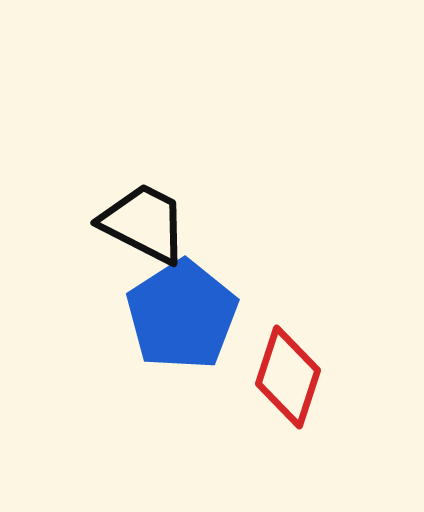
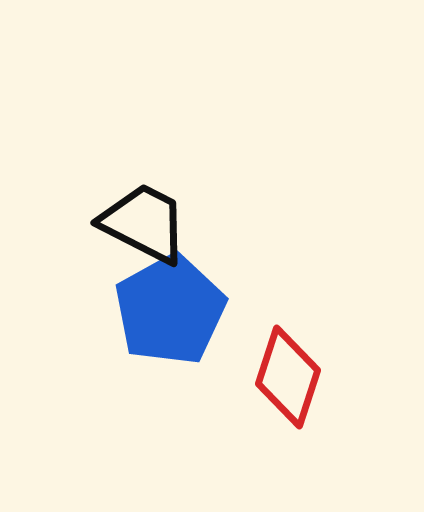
blue pentagon: moved 12 px left, 5 px up; rotated 4 degrees clockwise
